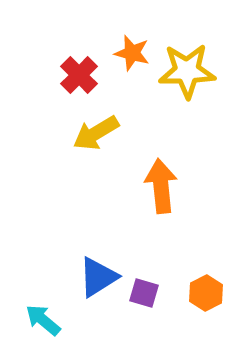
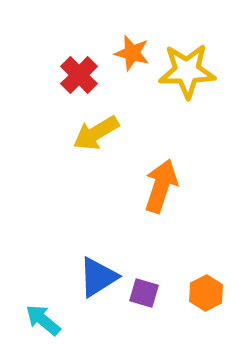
orange arrow: rotated 24 degrees clockwise
